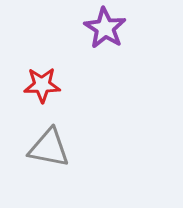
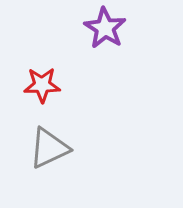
gray triangle: rotated 36 degrees counterclockwise
